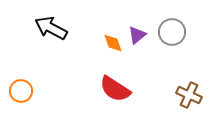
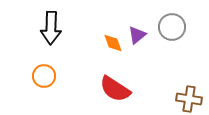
black arrow: rotated 116 degrees counterclockwise
gray circle: moved 5 px up
orange circle: moved 23 px right, 15 px up
brown cross: moved 4 px down; rotated 15 degrees counterclockwise
